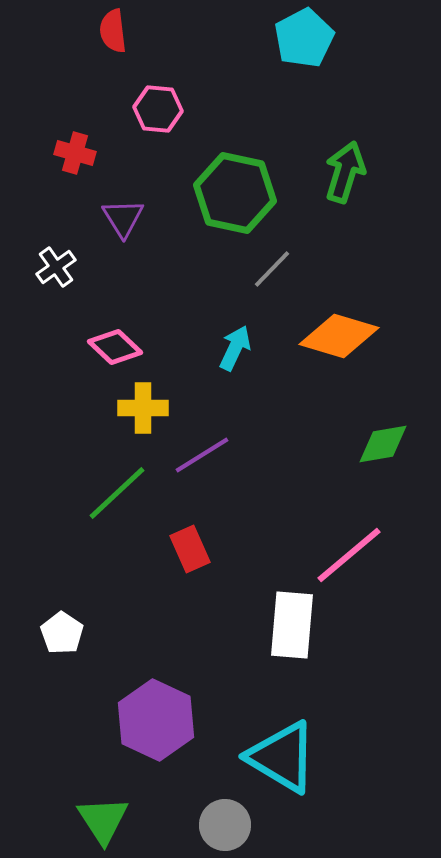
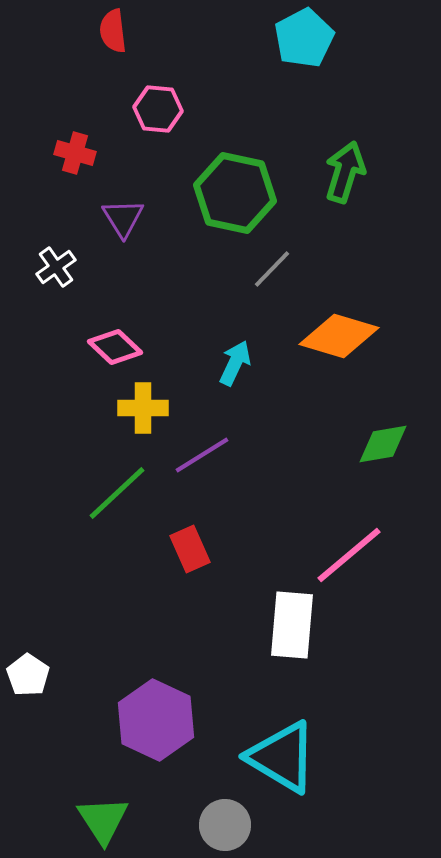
cyan arrow: moved 15 px down
white pentagon: moved 34 px left, 42 px down
